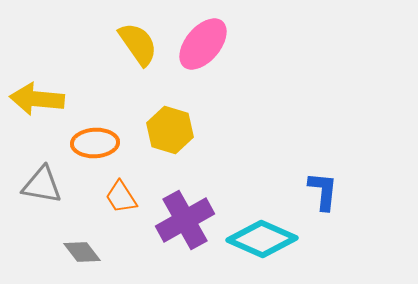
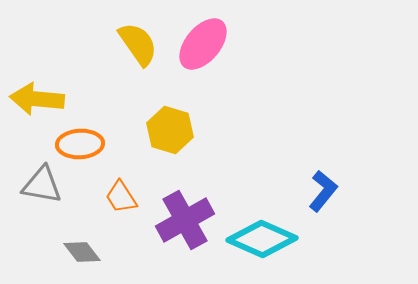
orange ellipse: moved 15 px left, 1 px down
blue L-shape: rotated 33 degrees clockwise
